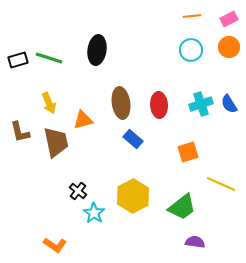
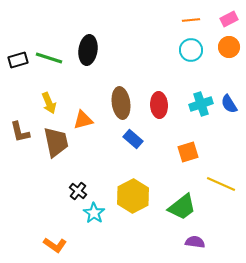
orange line: moved 1 px left, 4 px down
black ellipse: moved 9 px left
